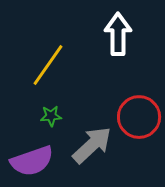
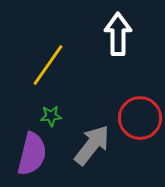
red circle: moved 1 px right, 1 px down
gray arrow: rotated 9 degrees counterclockwise
purple semicircle: moved 7 px up; rotated 57 degrees counterclockwise
